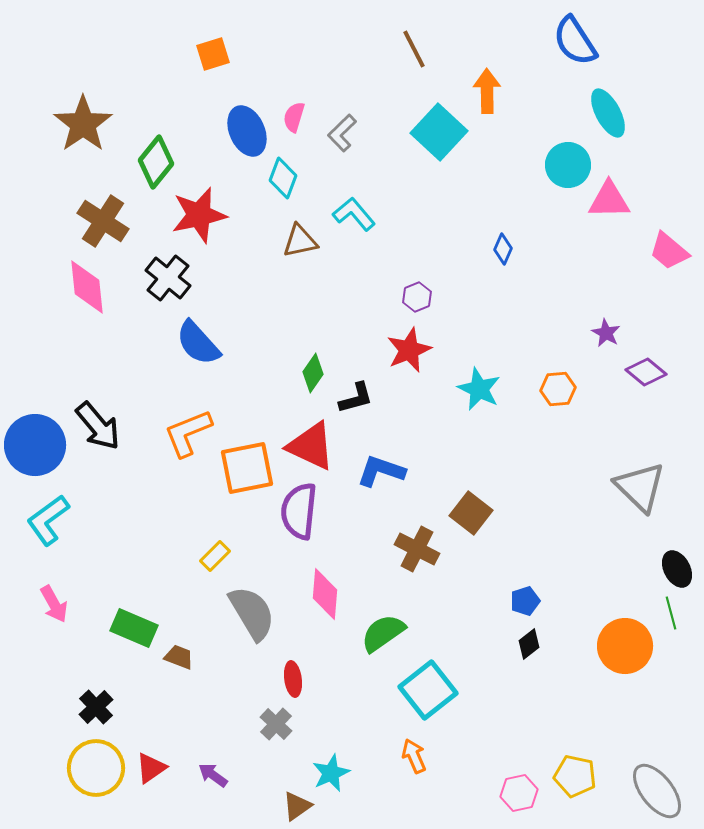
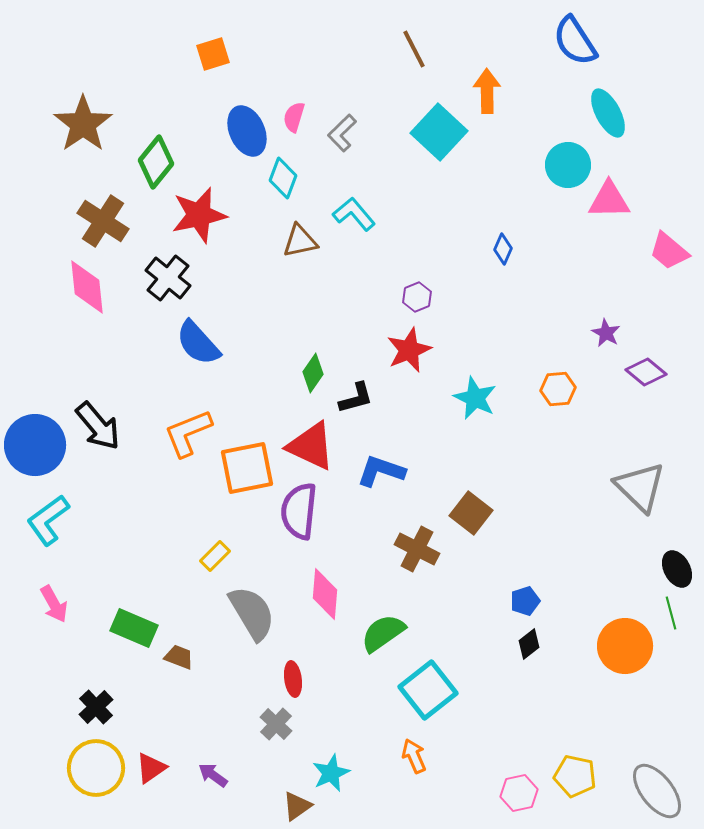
cyan star at (479, 389): moved 4 px left, 9 px down
